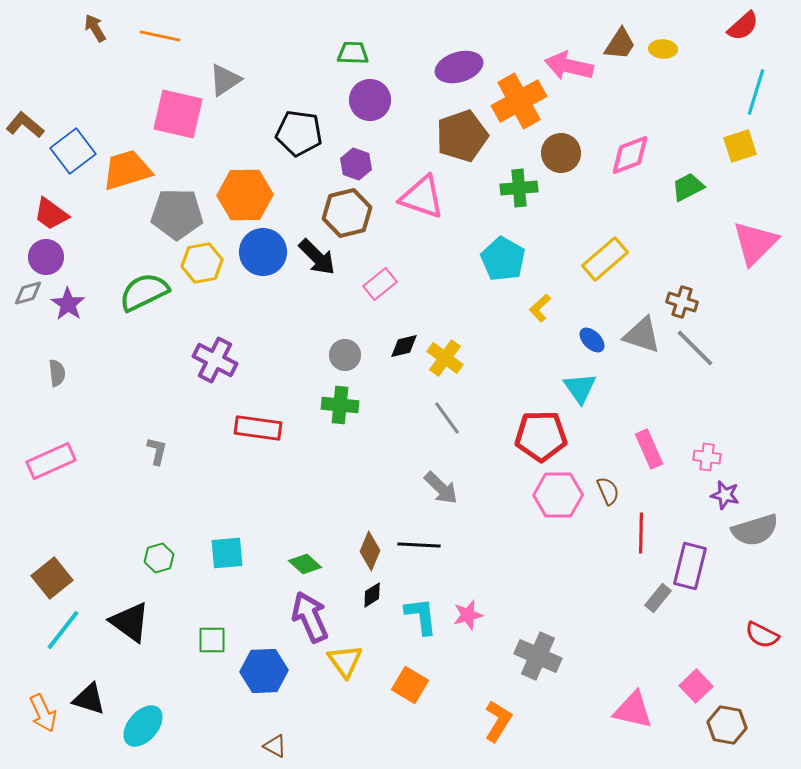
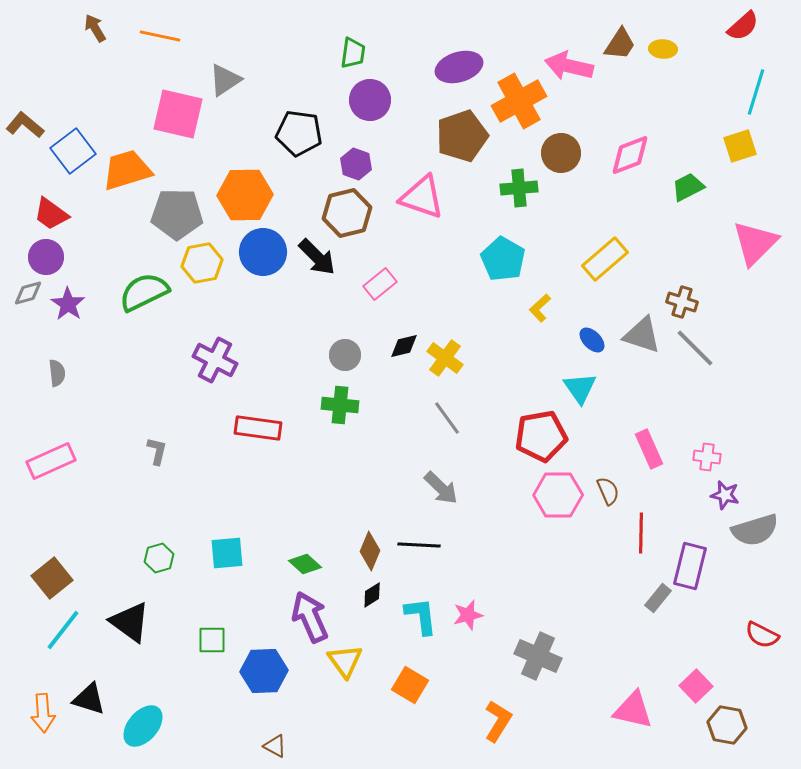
green trapezoid at (353, 53): rotated 96 degrees clockwise
red pentagon at (541, 436): rotated 9 degrees counterclockwise
orange arrow at (43, 713): rotated 21 degrees clockwise
